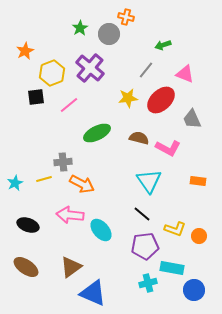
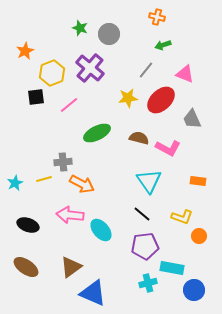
orange cross: moved 31 px right
green star: rotated 21 degrees counterclockwise
yellow L-shape: moved 7 px right, 12 px up
